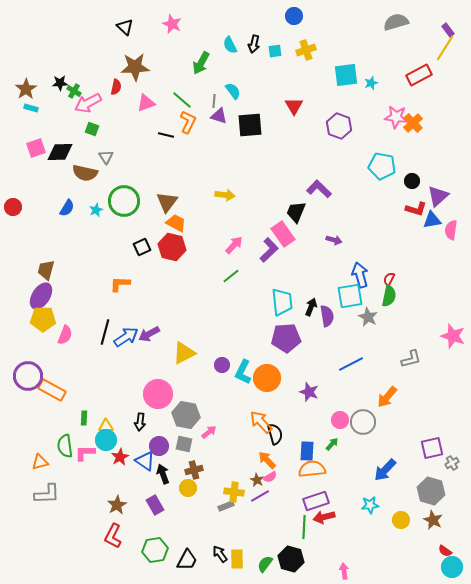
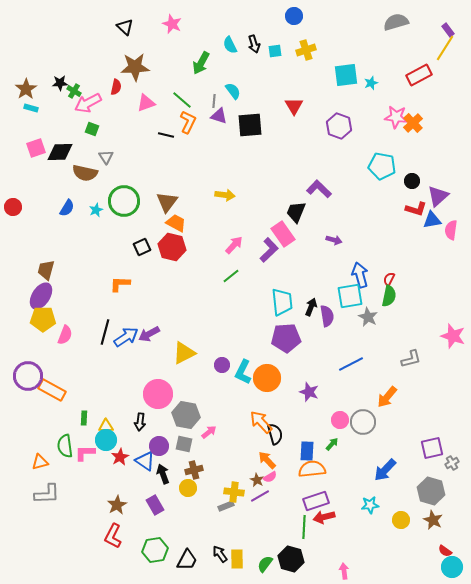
black arrow at (254, 44): rotated 30 degrees counterclockwise
